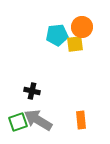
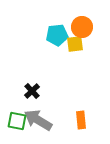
black cross: rotated 35 degrees clockwise
green square: moved 1 px left, 1 px up; rotated 30 degrees clockwise
